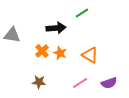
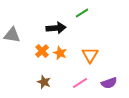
orange triangle: rotated 30 degrees clockwise
brown star: moved 5 px right; rotated 16 degrees clockwise
